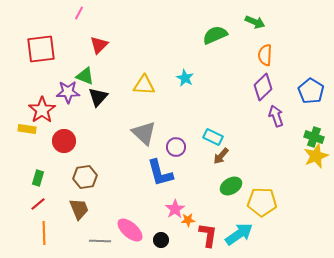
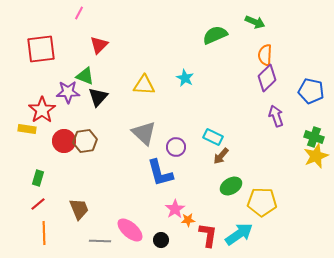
purple diamond: moved 4 px right, 9 px up
blue pentagon: rotated 20 degrees counterclockwise
brown hexagon: moved 36 px up
